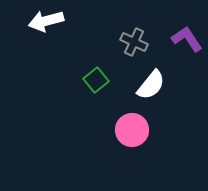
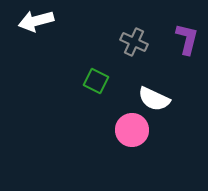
white arrow: moved 10 px left
purple L-shape: rotated 48 degrees clockwise
green square: moved 1 px down; rotated 25 degrees counterclockwise
white semicircle: moved 3 px right, 14 px down; rotated 76 degrees clockwise
